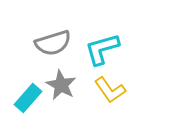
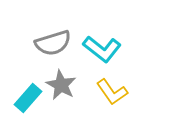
cyan L-shape: rotated 126 degrees counterclockwise
yellow L-shape: moved 2 px right, 2 px down
